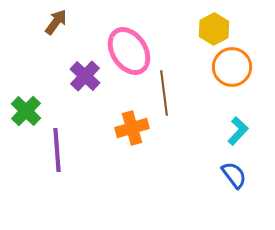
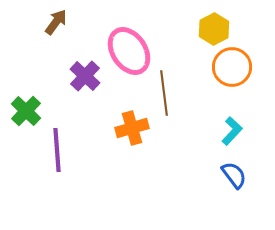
cyan L-shape: moved 6 px left
